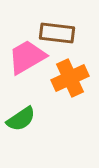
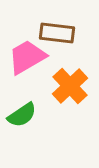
orange cross: moved 8 px down; rotated 18 degrees counterclockwise
green semicircle: moved 1 px right, 4 px up
